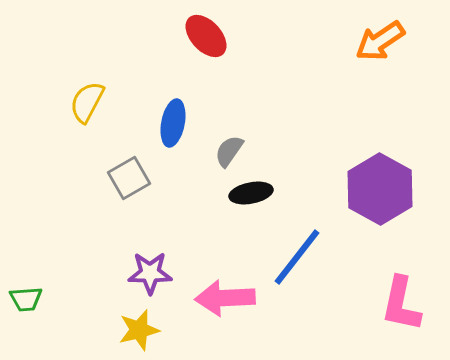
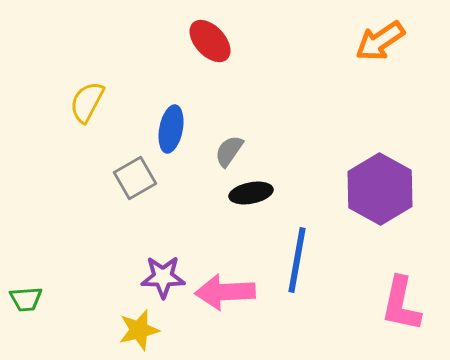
red ellipse: moved 4 px right, 5 px down
blue ellipse: moved 2 px left, 6 px down
gray square: moved 6 px right
blue line: moved 3 px down; rotated 28 degrees counterclockwise
purple star: moved 13 px right, 4 px down
pink arrow: moved 6 px up
